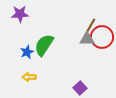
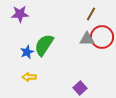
brown line: moved 11 px up
